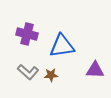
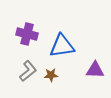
gray L-shape: moved 1 px up; rotated 80 degrees counterclockwise
